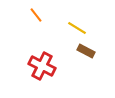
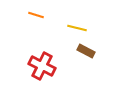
orange line: rotated 35 degrees counterclockwise
yellow line: rotated 18 degrees counterclockwise
